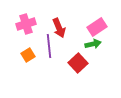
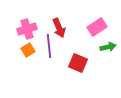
pink cross: moved 1 px right, 5 px down
green arrow: moved 15 px right, 3 px down
orange square: moved 5 px up
red square: rotated 24 degrees counterclockwise
